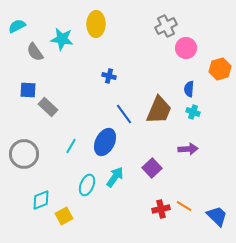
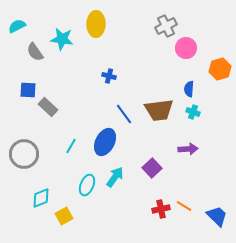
brown trapezoid: rotated 60 degrees clockwise
cyan diamond: moved 2 px up
